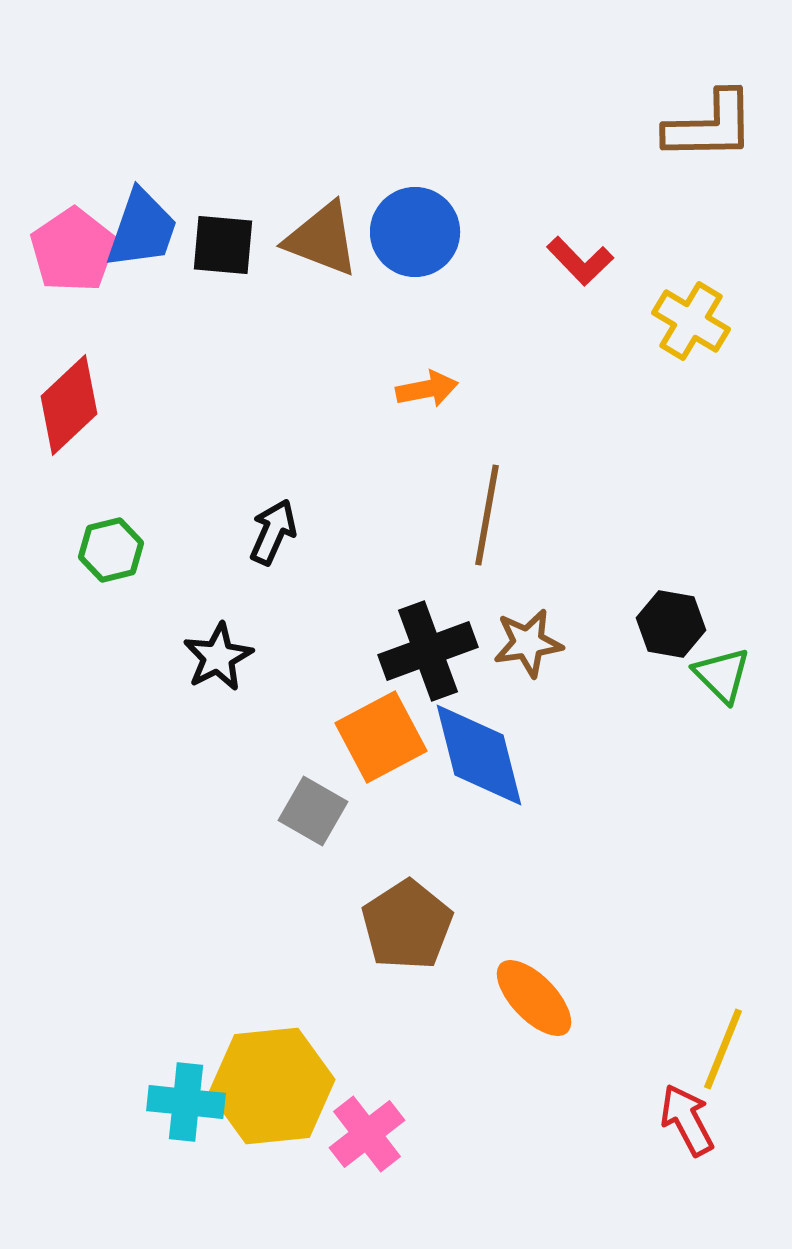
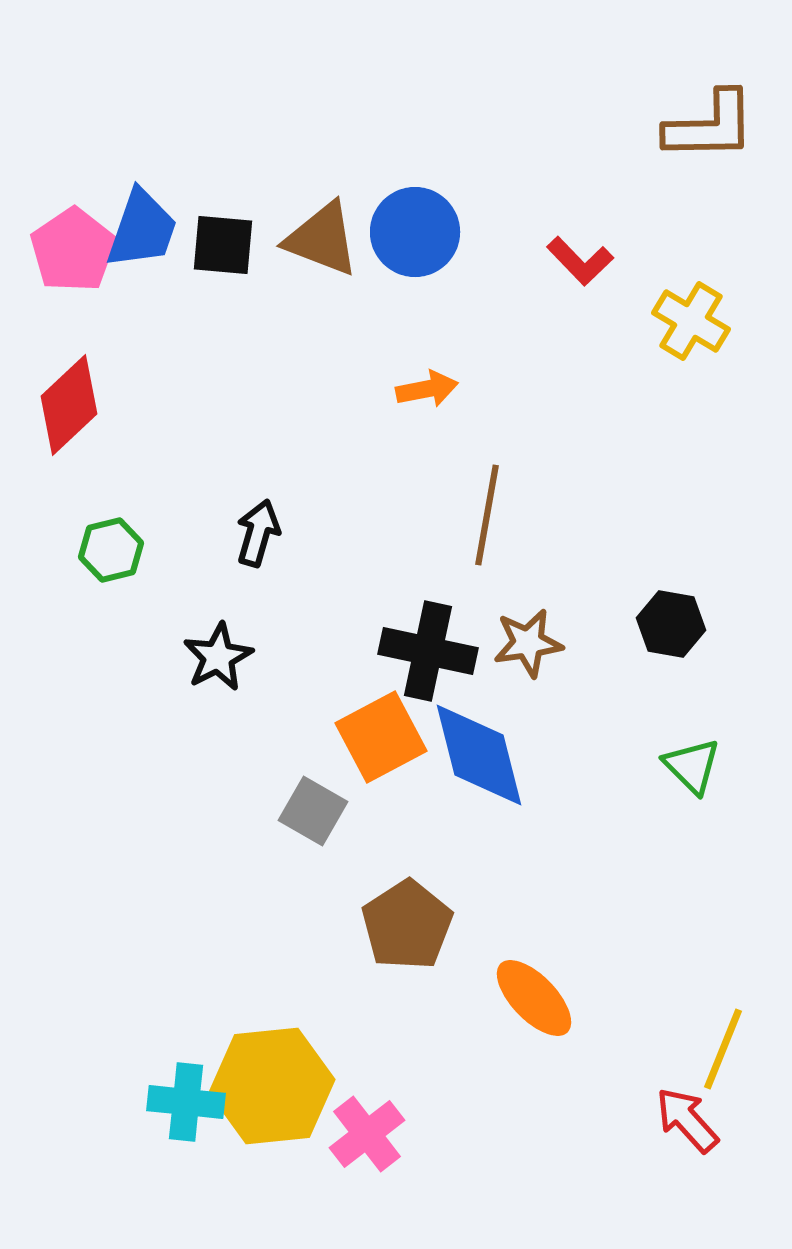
black arrow: moved 15 px left, 1 px down; rotated 8 degrees counterclockwise
black cross: rotated 32 degrees clockwise
green triangle: moved 30 px left, 91 px down
red arrow: rotated 14 degrees counterclockwise
